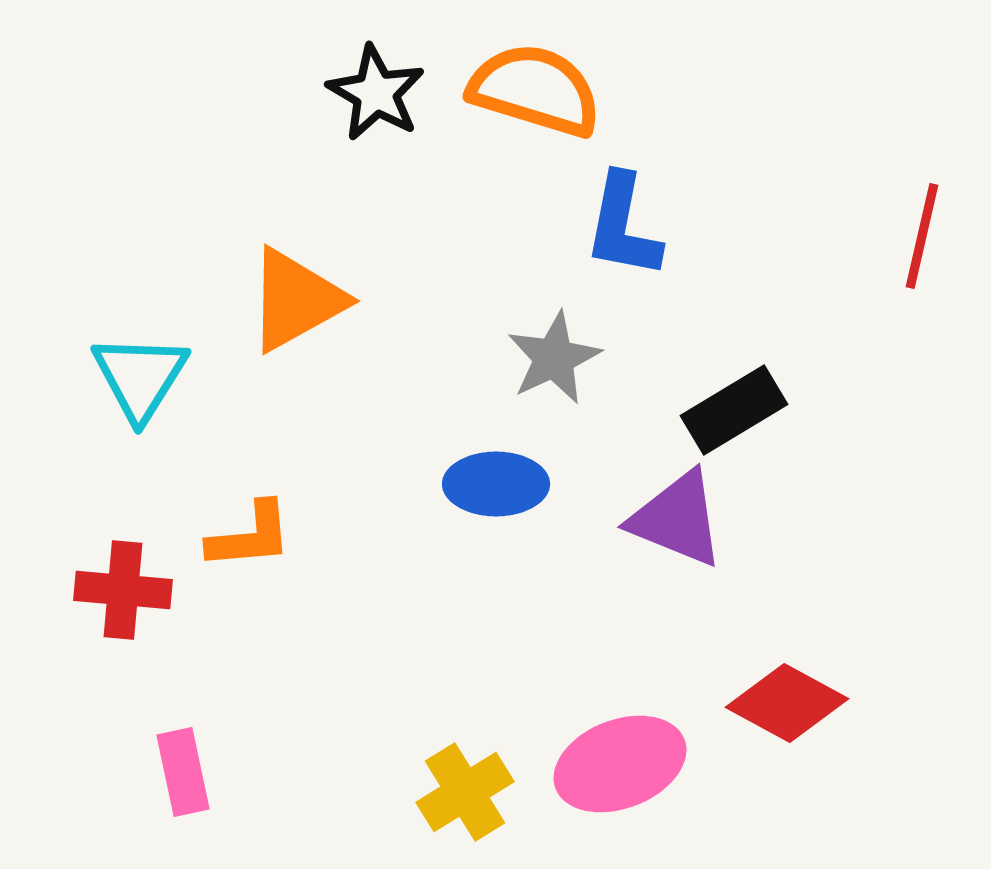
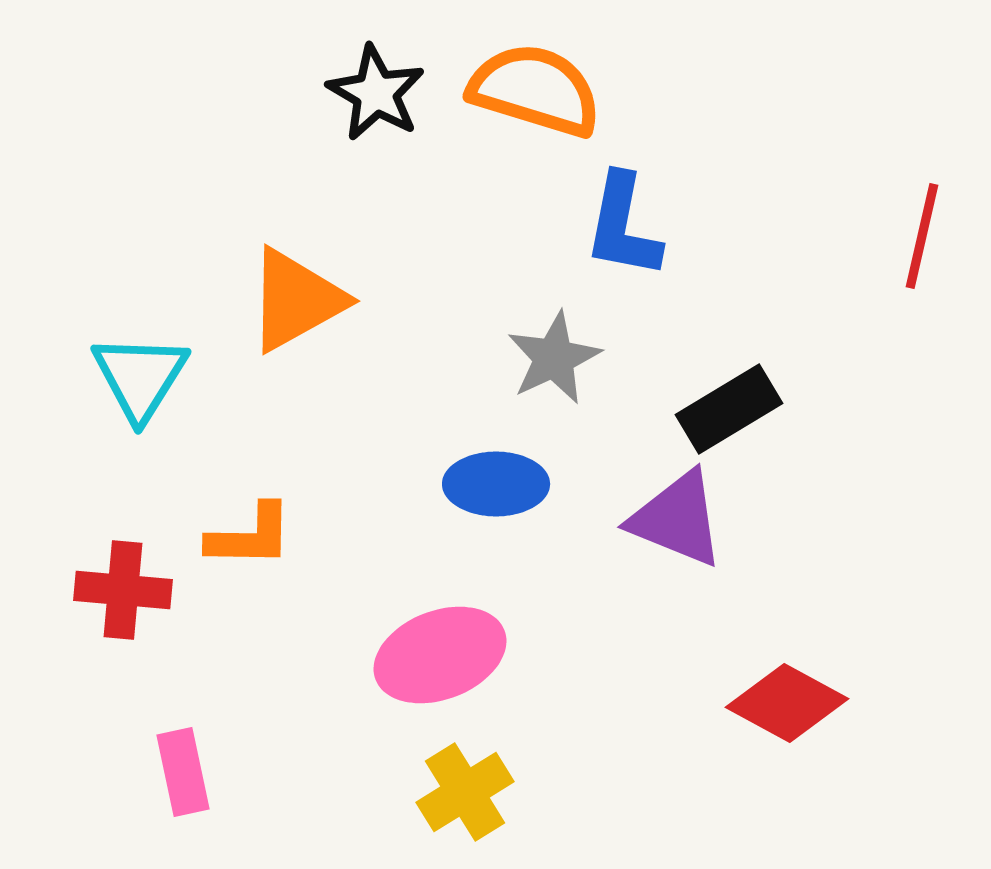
black rectangle: moved 5 px left, 1 px up
orange L-shape: rotated 6 degrees clockwise
pink ellipse: moved 180 px left, 109 px up
